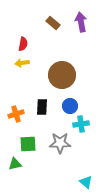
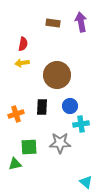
brown rectangle: rotated 32 degrees counterclockwise
brown circle: moved 5 px left
green square: moved 1 px right, 3 px down
